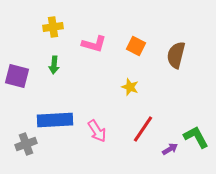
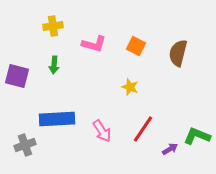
yellow cross: moved 1 px up
brown semicircle: moved 2 px right, 2 px up
blue rectangle: moved 2 px right, 1 px up
pink arrow: moved 5 px right
green L-shape: moved 1 px right, 1 px up; rotated 40 degrees counterclockwise
gray cross: moved 1 px left, 1 px down
